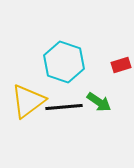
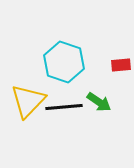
red rectangle: rotated 12 degrees clockwise
yellow triangle: rotated 9 degrees counterclockwise
